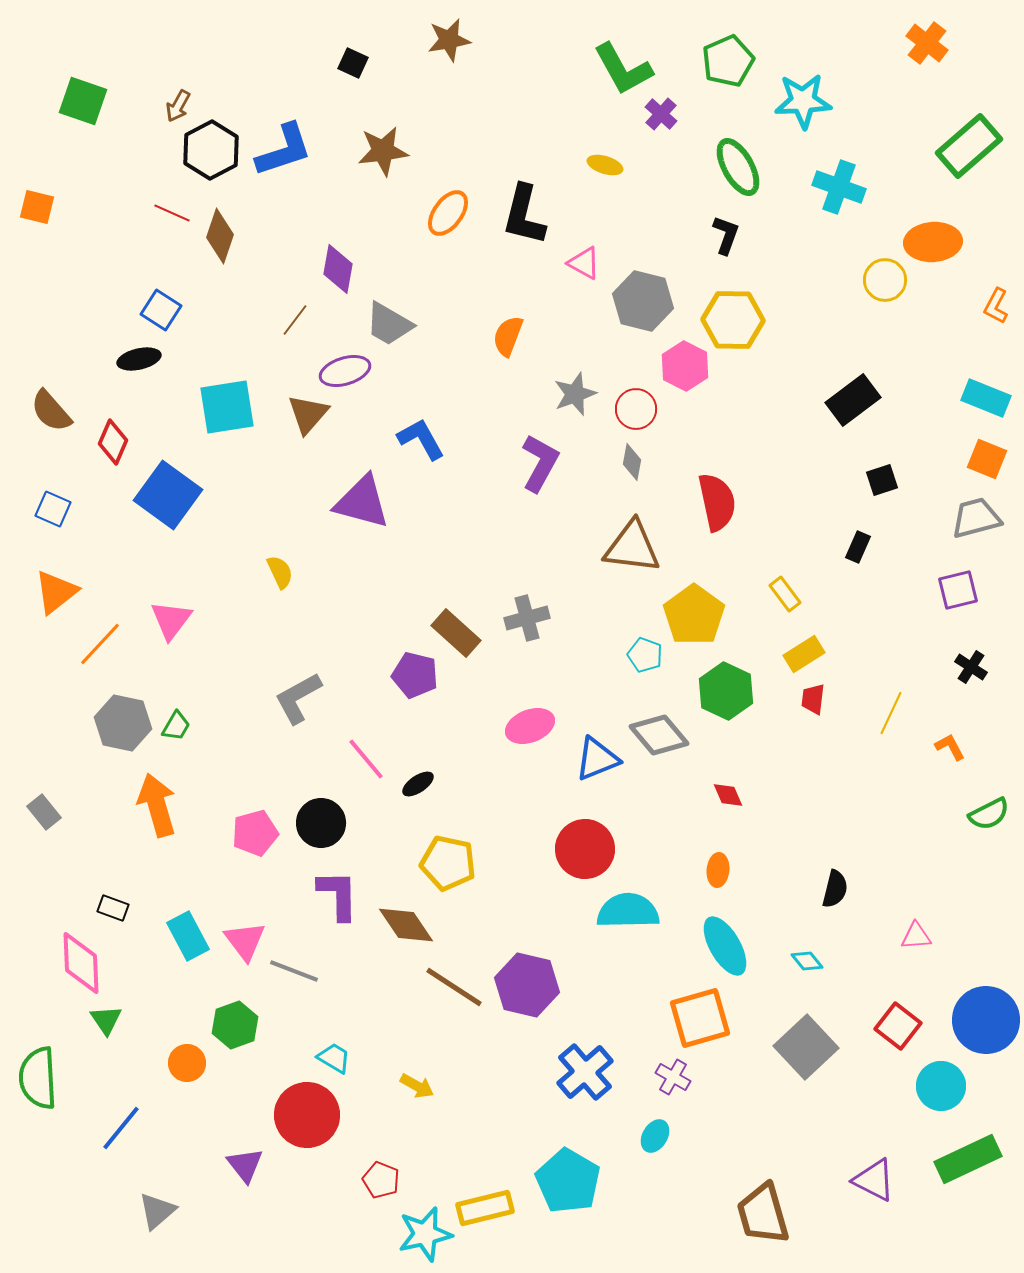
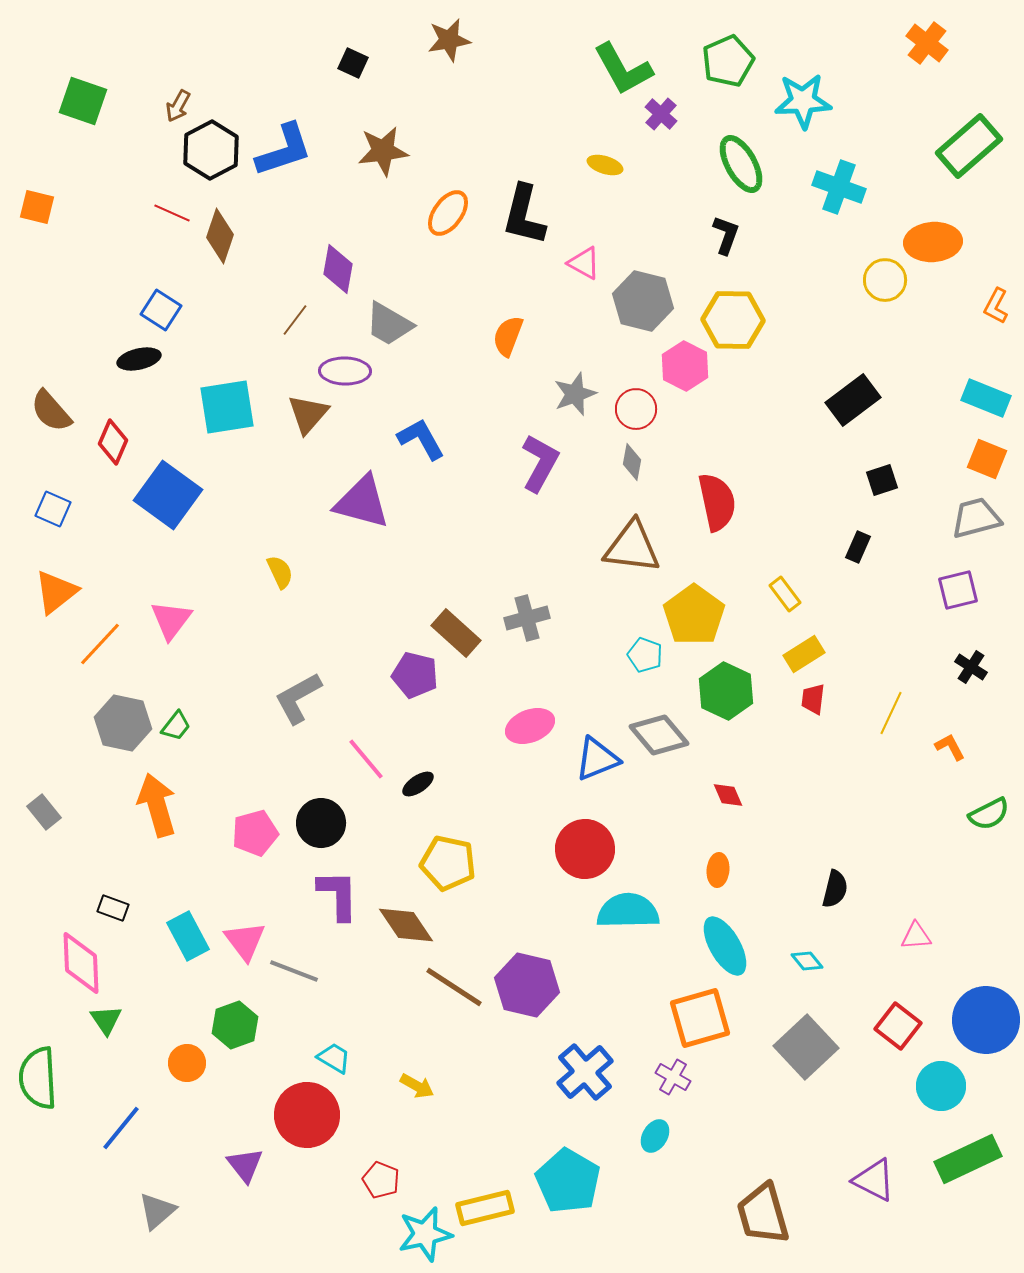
green ellipse at (738, 167): moved 3 px right, 3 px up
purple ellipse at (345, 371): rotated 18 degrees clockwise
green trapezoid at (176, 726): rotated 8 degrees clockwise
